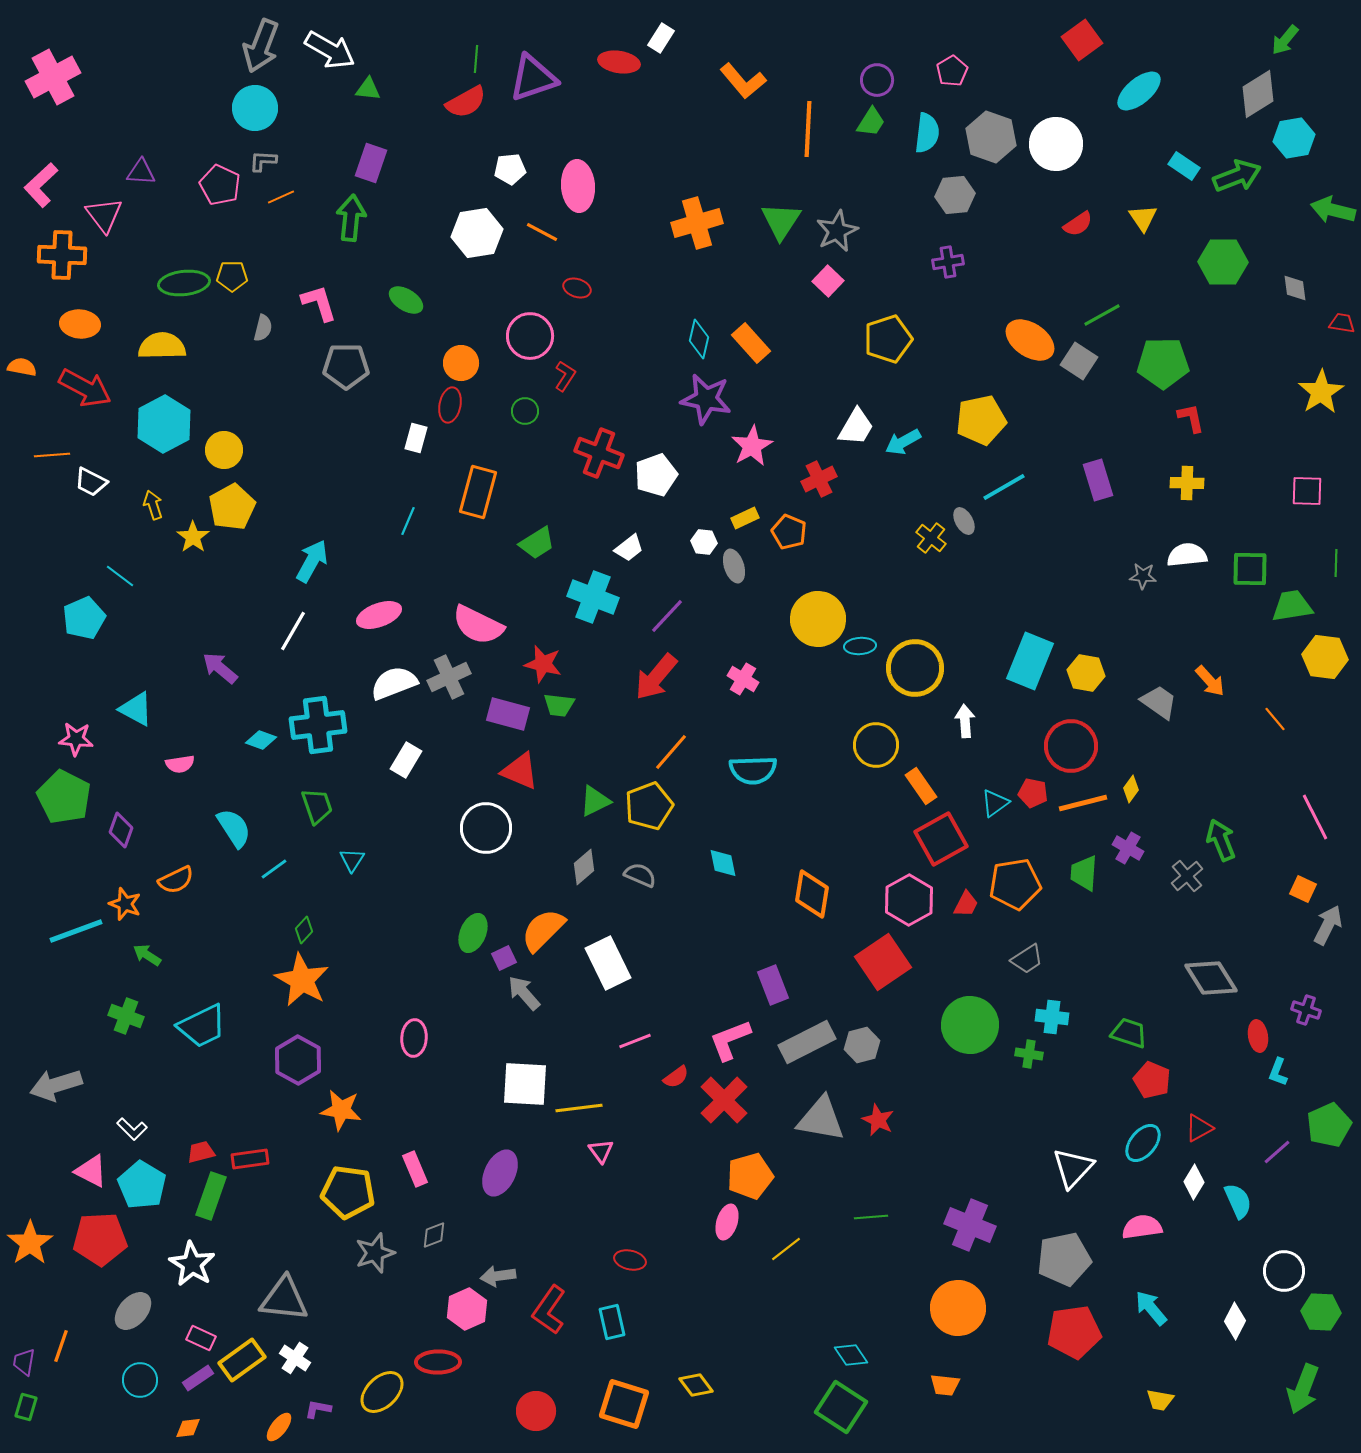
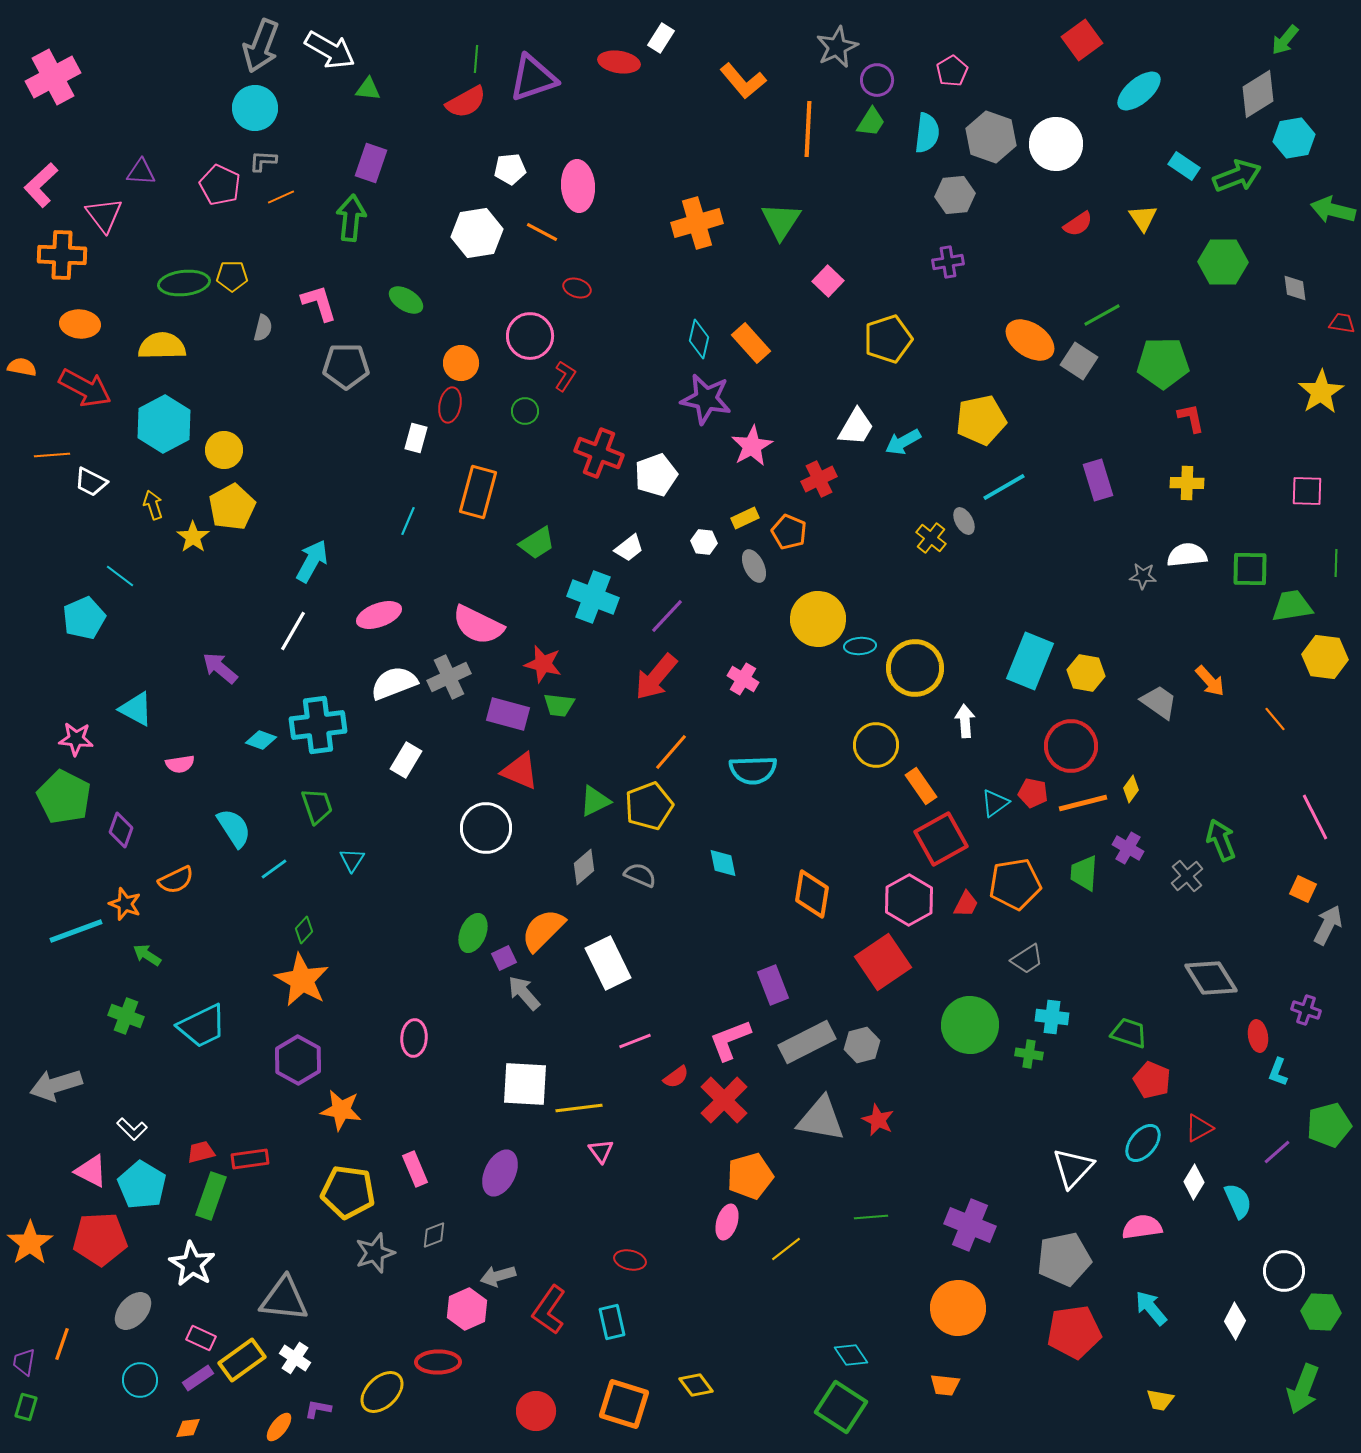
gray star at (837, 231): moved 184 px up
gray ellipse at (734, 566): moved 20 px right; rotated 8 degrees counterclockwise
green pentagon at (1329, 1125): rotated 9 degrees clockwise
gray arrow at (498, 1276): rotated 8 degrees counterclockwise
orange line at (61, 1346): moved 1 px right, 2 px up
